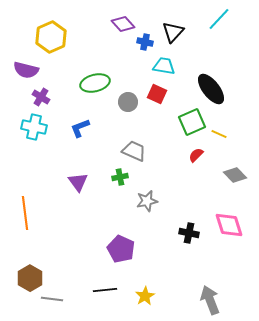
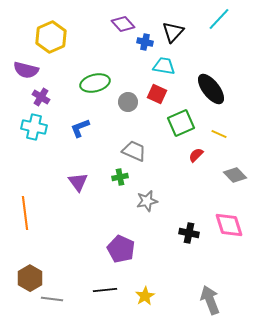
green square: moved 11 px left, 1 px down
